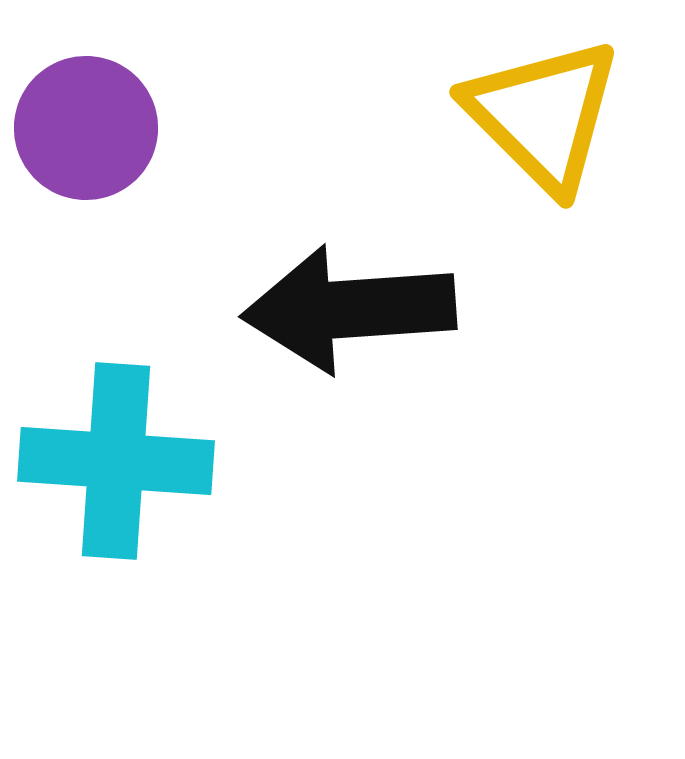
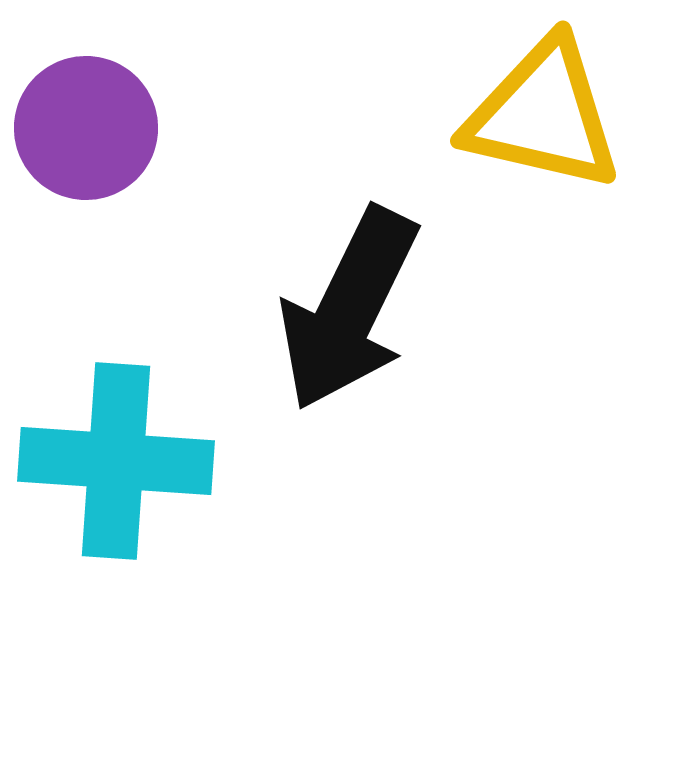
yellow triangle: rotated 32 degrees counterclockwise
black arrow: rotated 60 degrees counterclockwise
